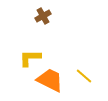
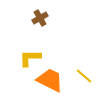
brown cross: moved 3 px left, 2 px down
